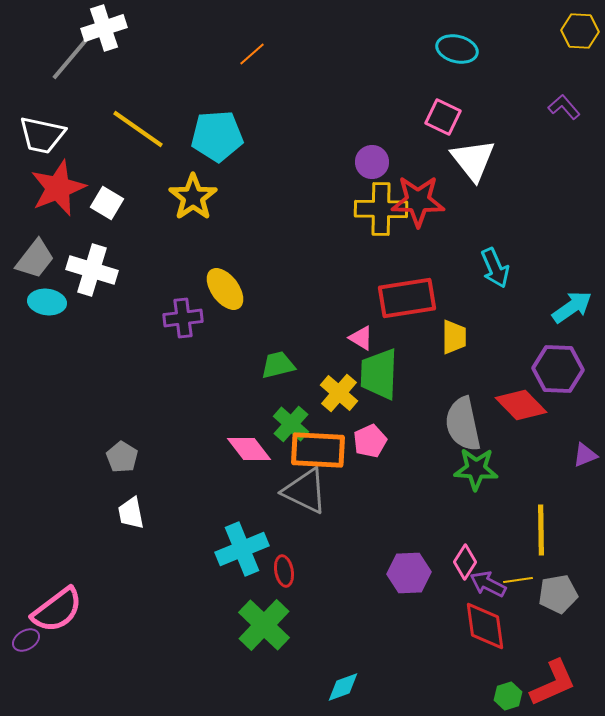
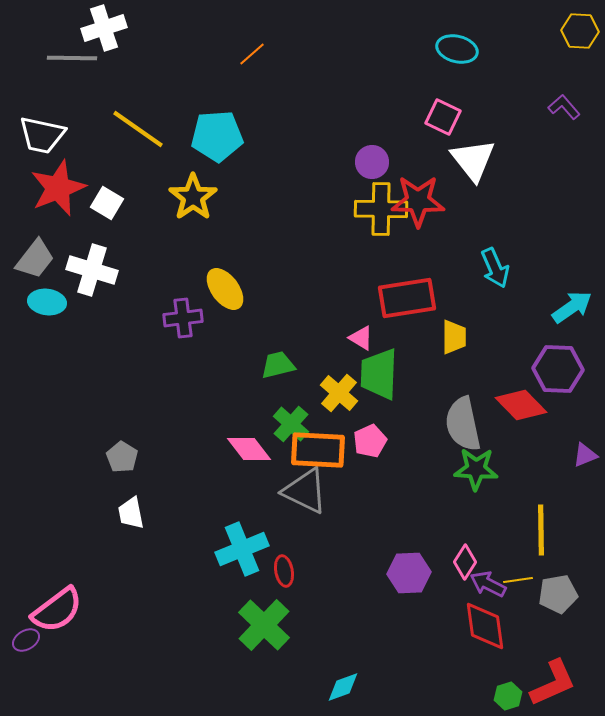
gray line at (70, 59): moved 2 px right, 1 px up; rotated 51 degrees clockwise
